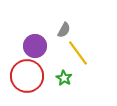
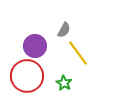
green star: moved 5 px down
